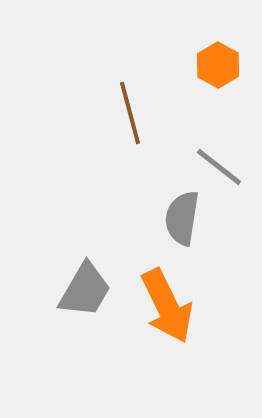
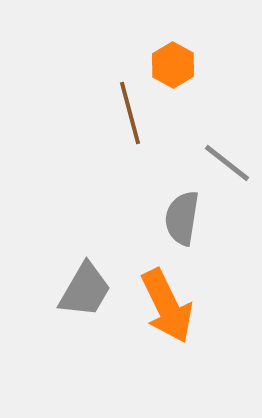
orange hexagon: moved 45 px left
gray line: moved 8 px right, 4 px up
